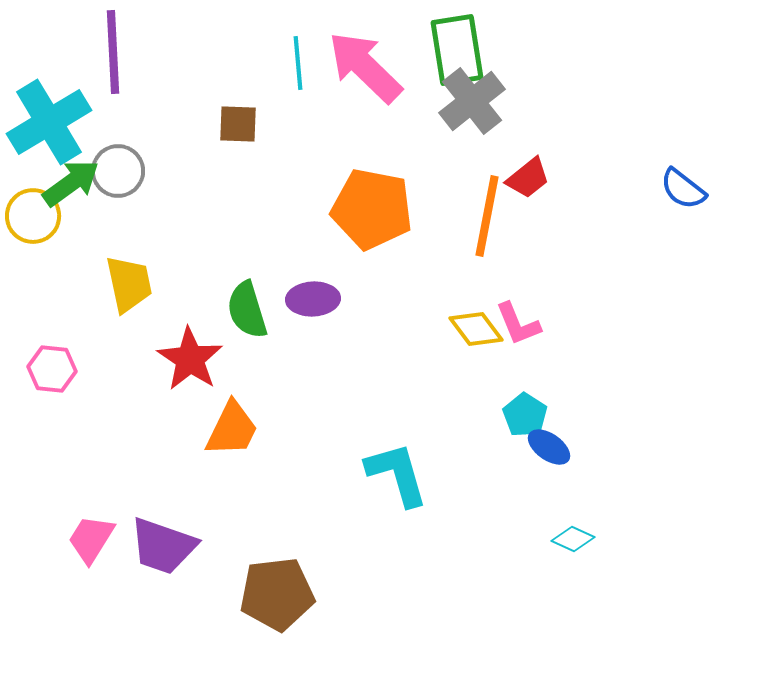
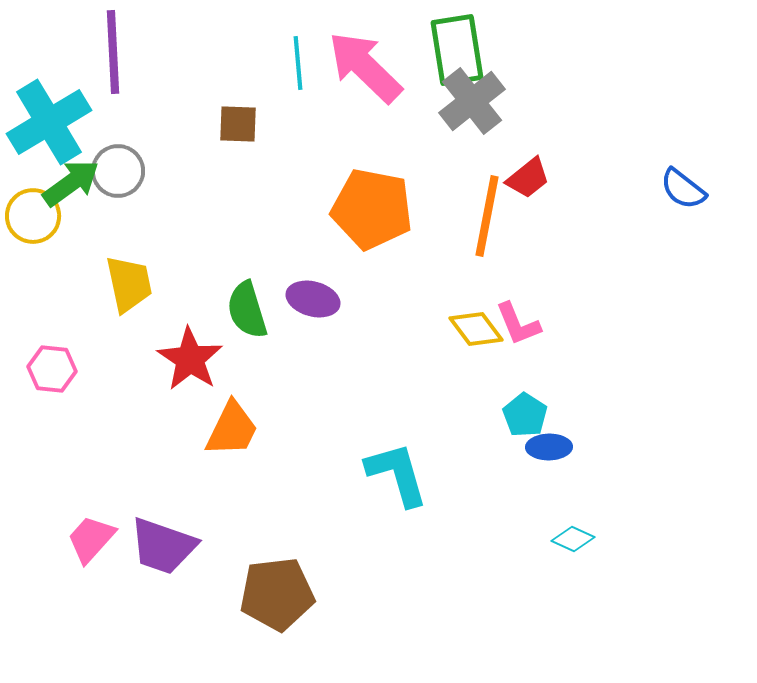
purple ellipse: rotated 18 degrees clockwise
blue ellipse: rotated 36 degrees counterclockwise
pink trapezoid: rotated 10 degrees clockwise
